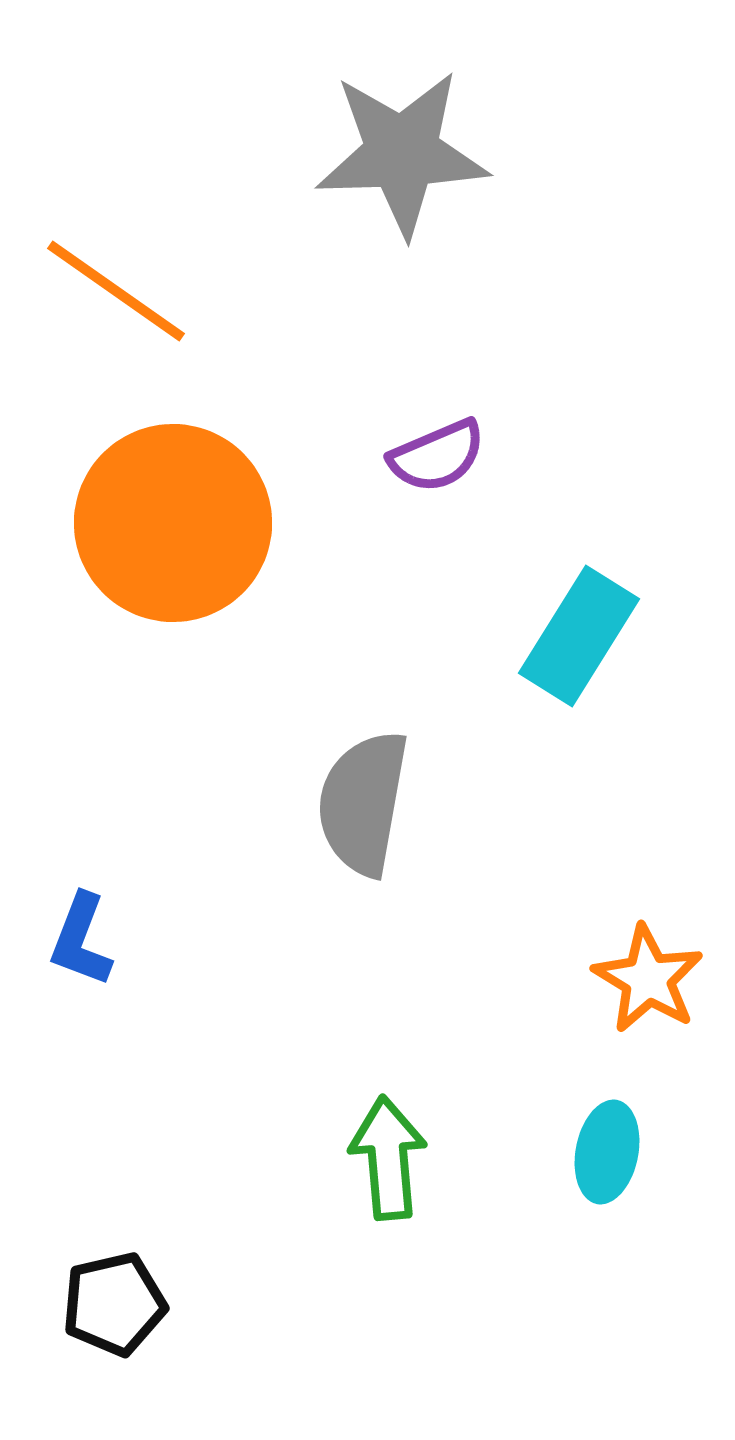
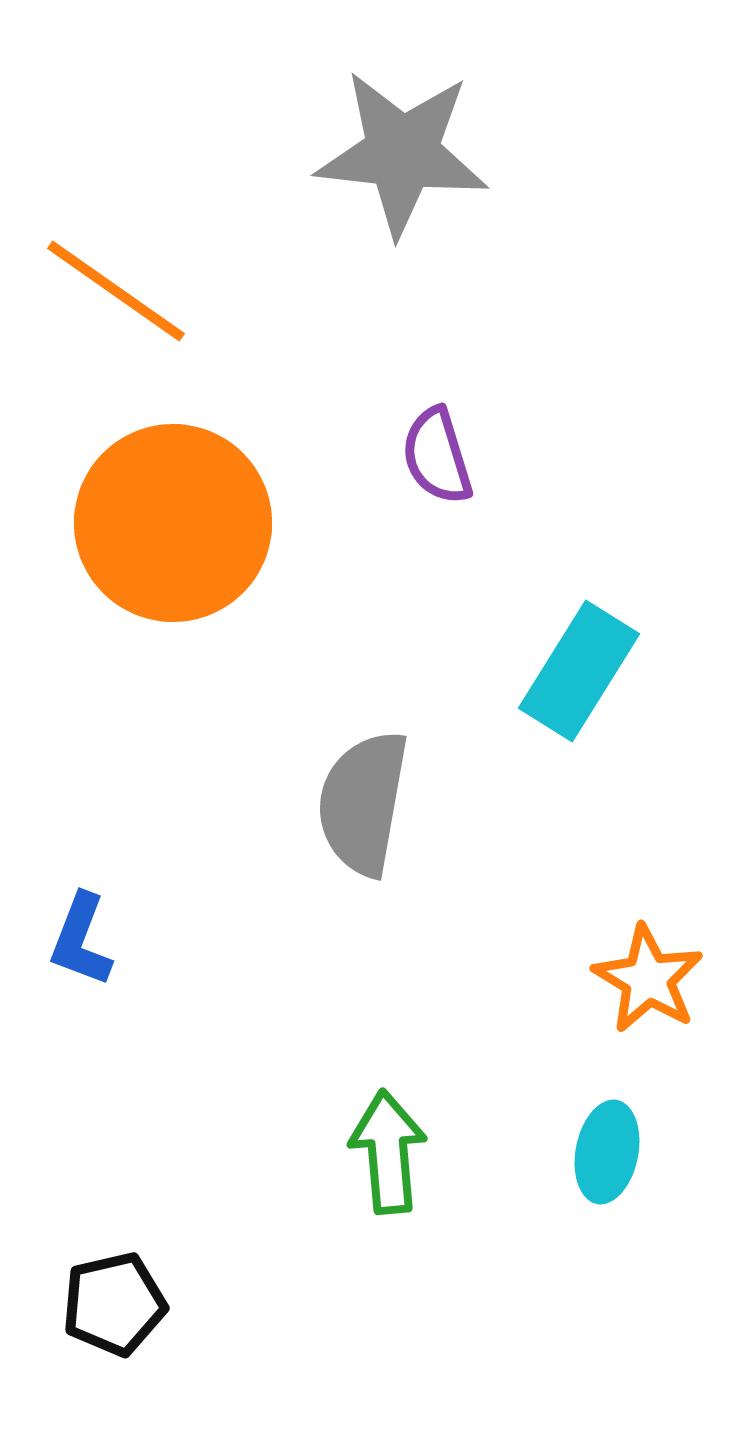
gray star: rotated 8 degrees clockwise
purple semicircle: rotated 96 degrees clockwise
cyan rectangle: moved 35 px down
green arrow: moved 6 px up
